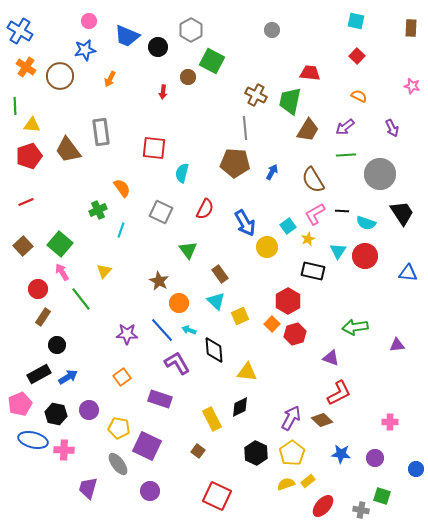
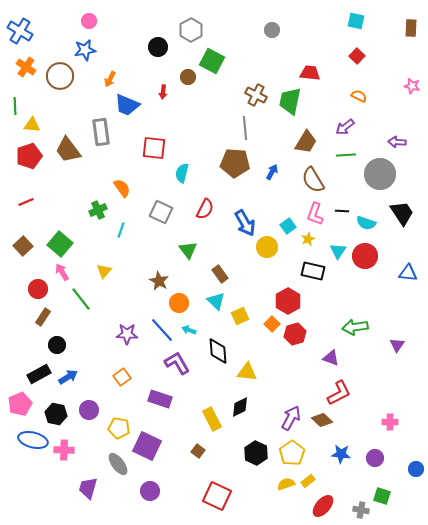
blue trapezoid at (127, 36): moved 69 px down
purple arrow at (392, 128): moved 5 px right, 14 px down; rotated 120 degrees clockwise
brown trapezoid at (308, 130): moved 2 px left, 12 px down
pink L-shape at (315, 214): rotated 40 degrees counterclockwise
purple triangle at (397, 345): rotated 49 degrees counterclockwise
black diamond at (214, 350): moved 4 px right, 1 px down
